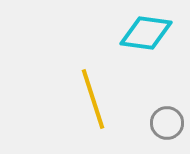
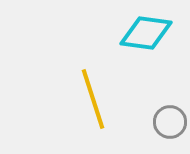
gray circle: moved 3 px right, 1 px up
